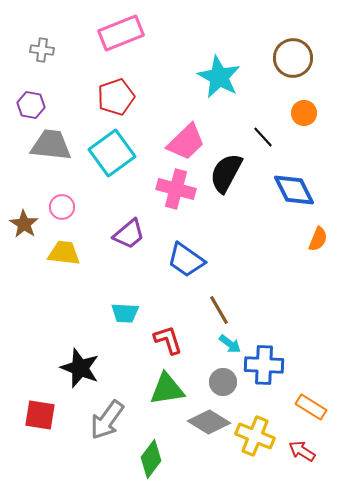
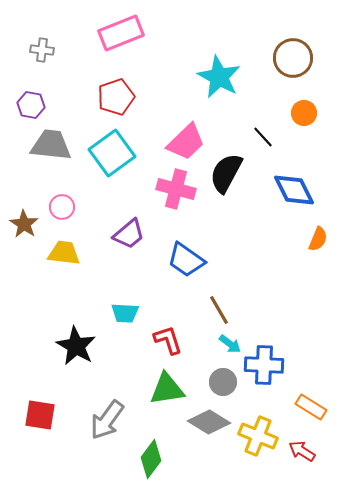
black star: moved 4 px left, 22 px up; rotated 9 degrees clockwise
yellow cross: moved 3 px right
